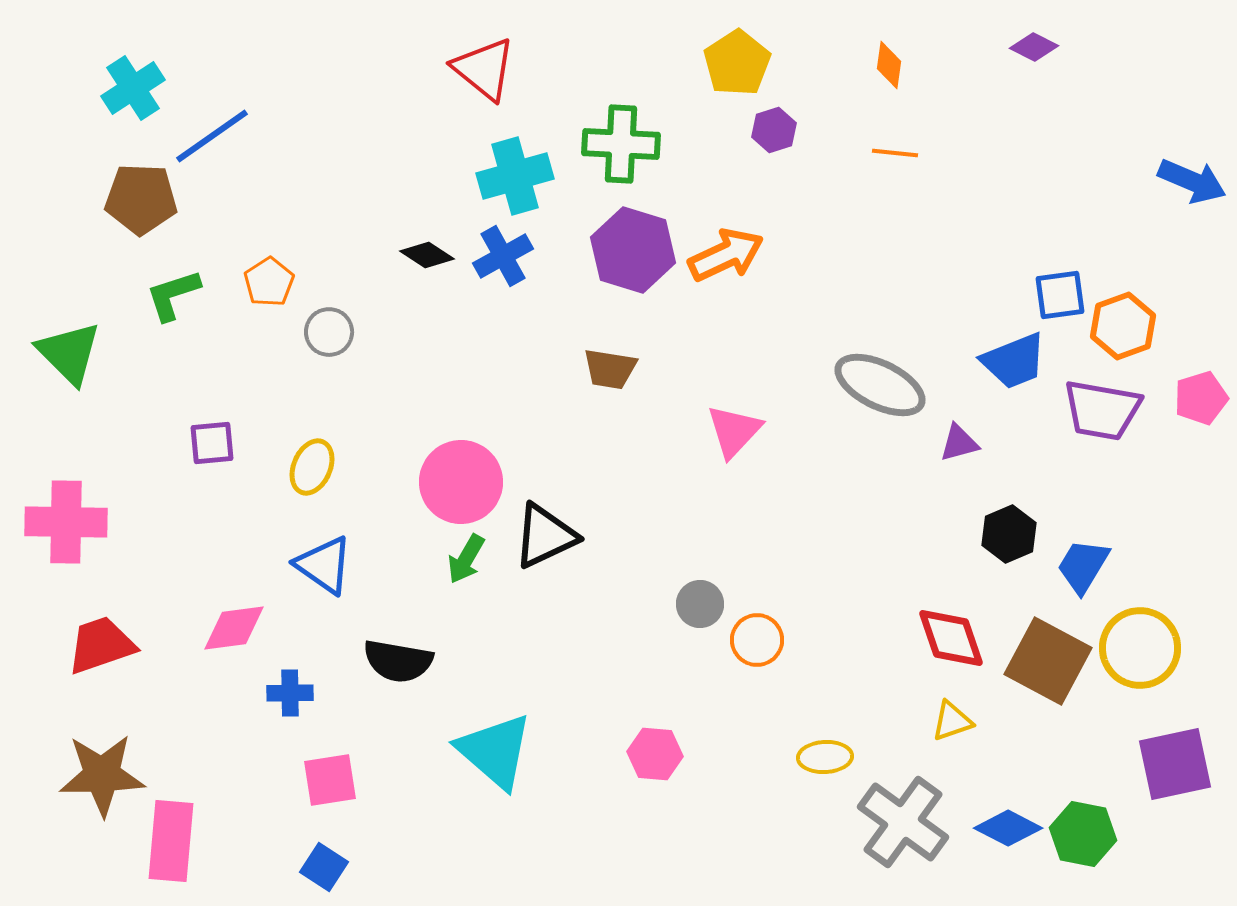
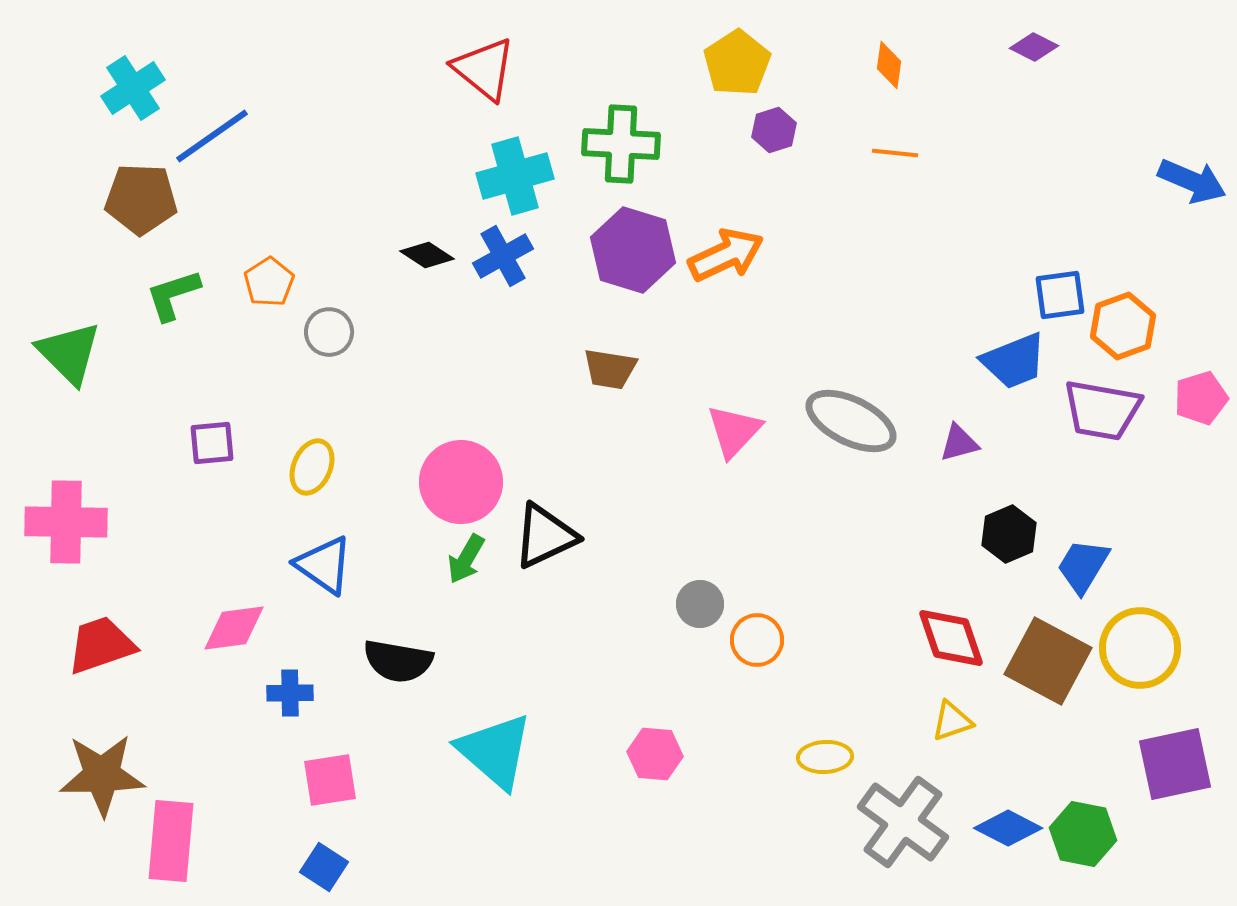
gray ellipse at (880, 385): moved 29 px left, 36 px down
